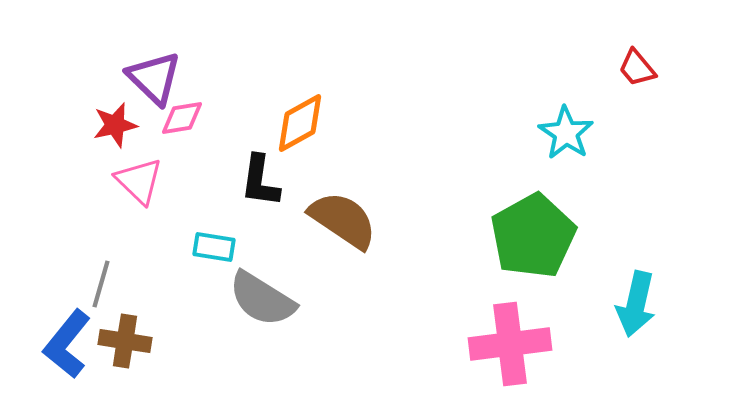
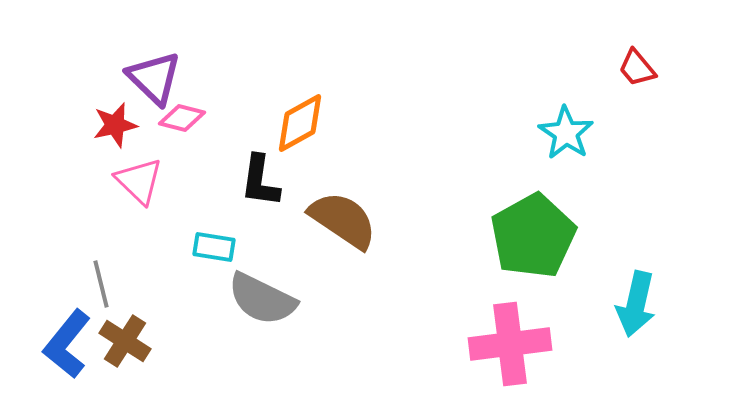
pink diamond: rotated 24 degrees clockwise
gray line: rotated 30 degrees counterclockwise
gray semicircle: rotated 6 degrees counterclockwise
brown cross: rotated 24 degrees clockwise
